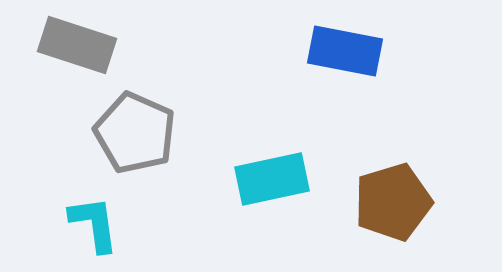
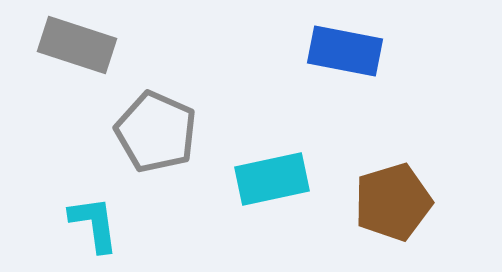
gray pentagon: moved 21 px right, 1 px up
